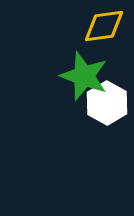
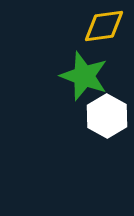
white hexagon: moved 13 px down
